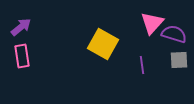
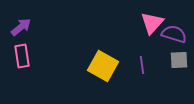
yellow square: moved 22 px down
